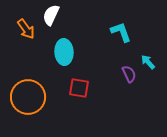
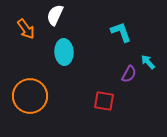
white semicircle: moved 4 px right
purple semicircle: rotated 54 degrees clockwise
red square: moved 25 px right, 13 px down
orange circle: moved 2 px right, 1 px up
